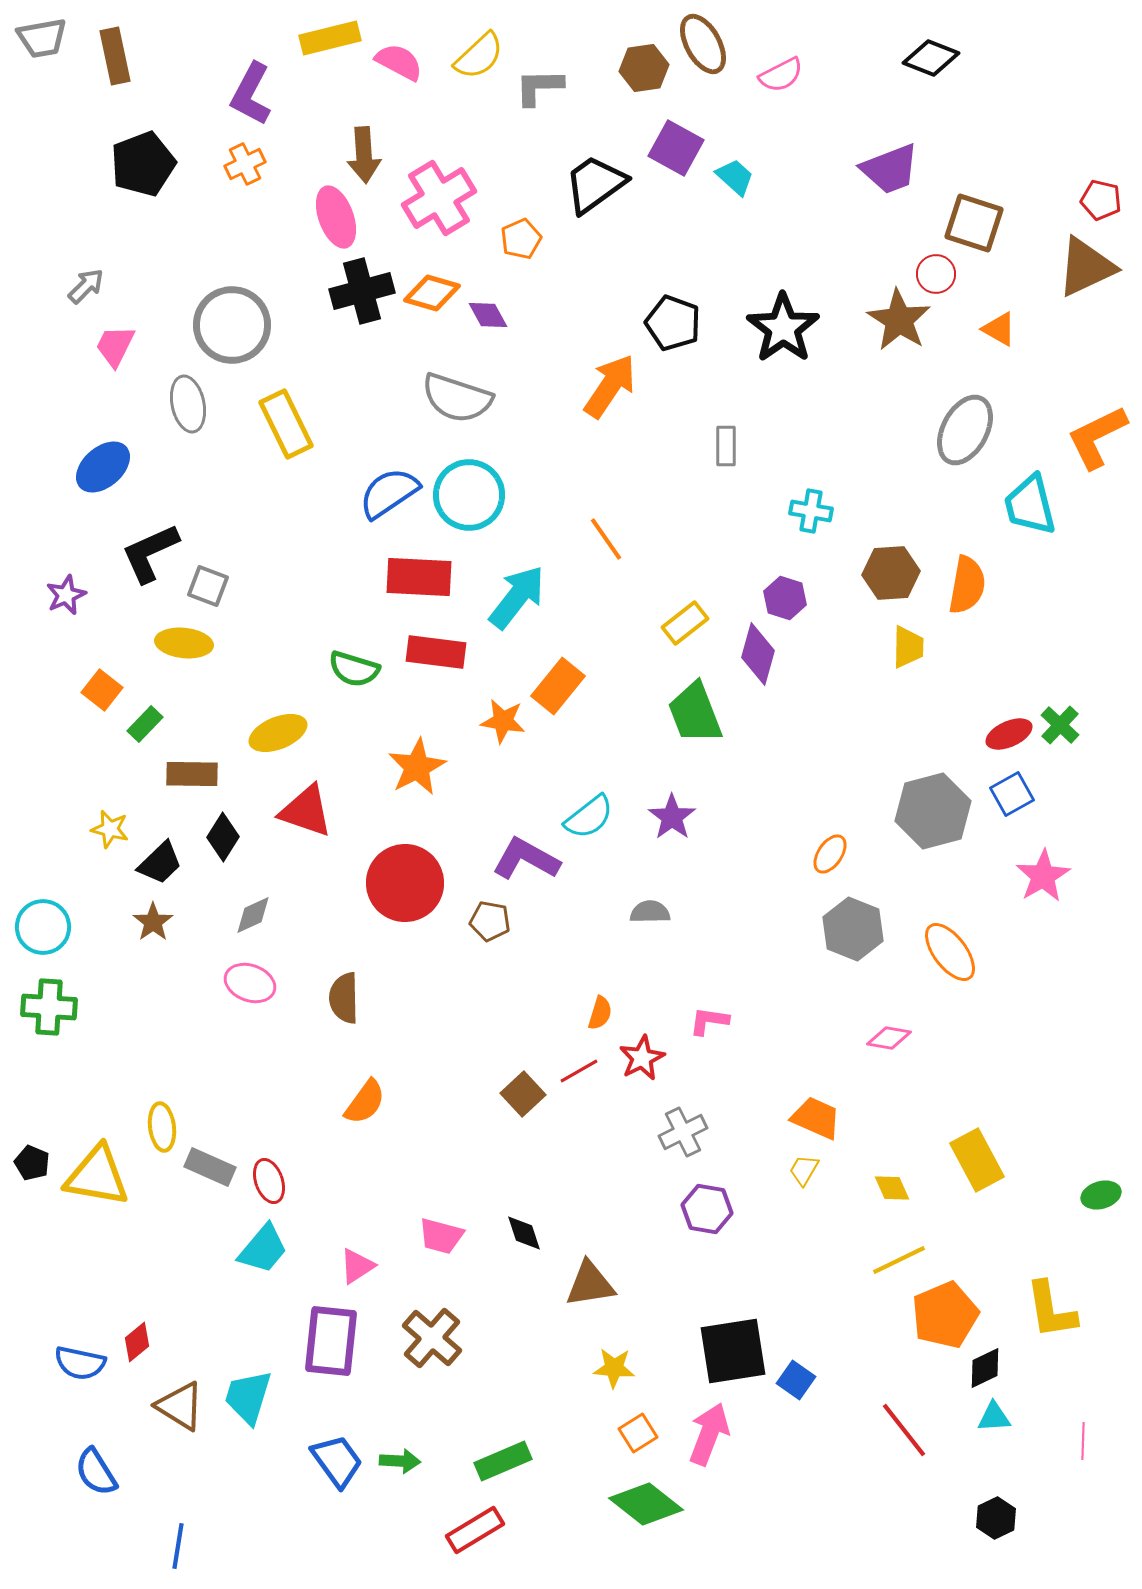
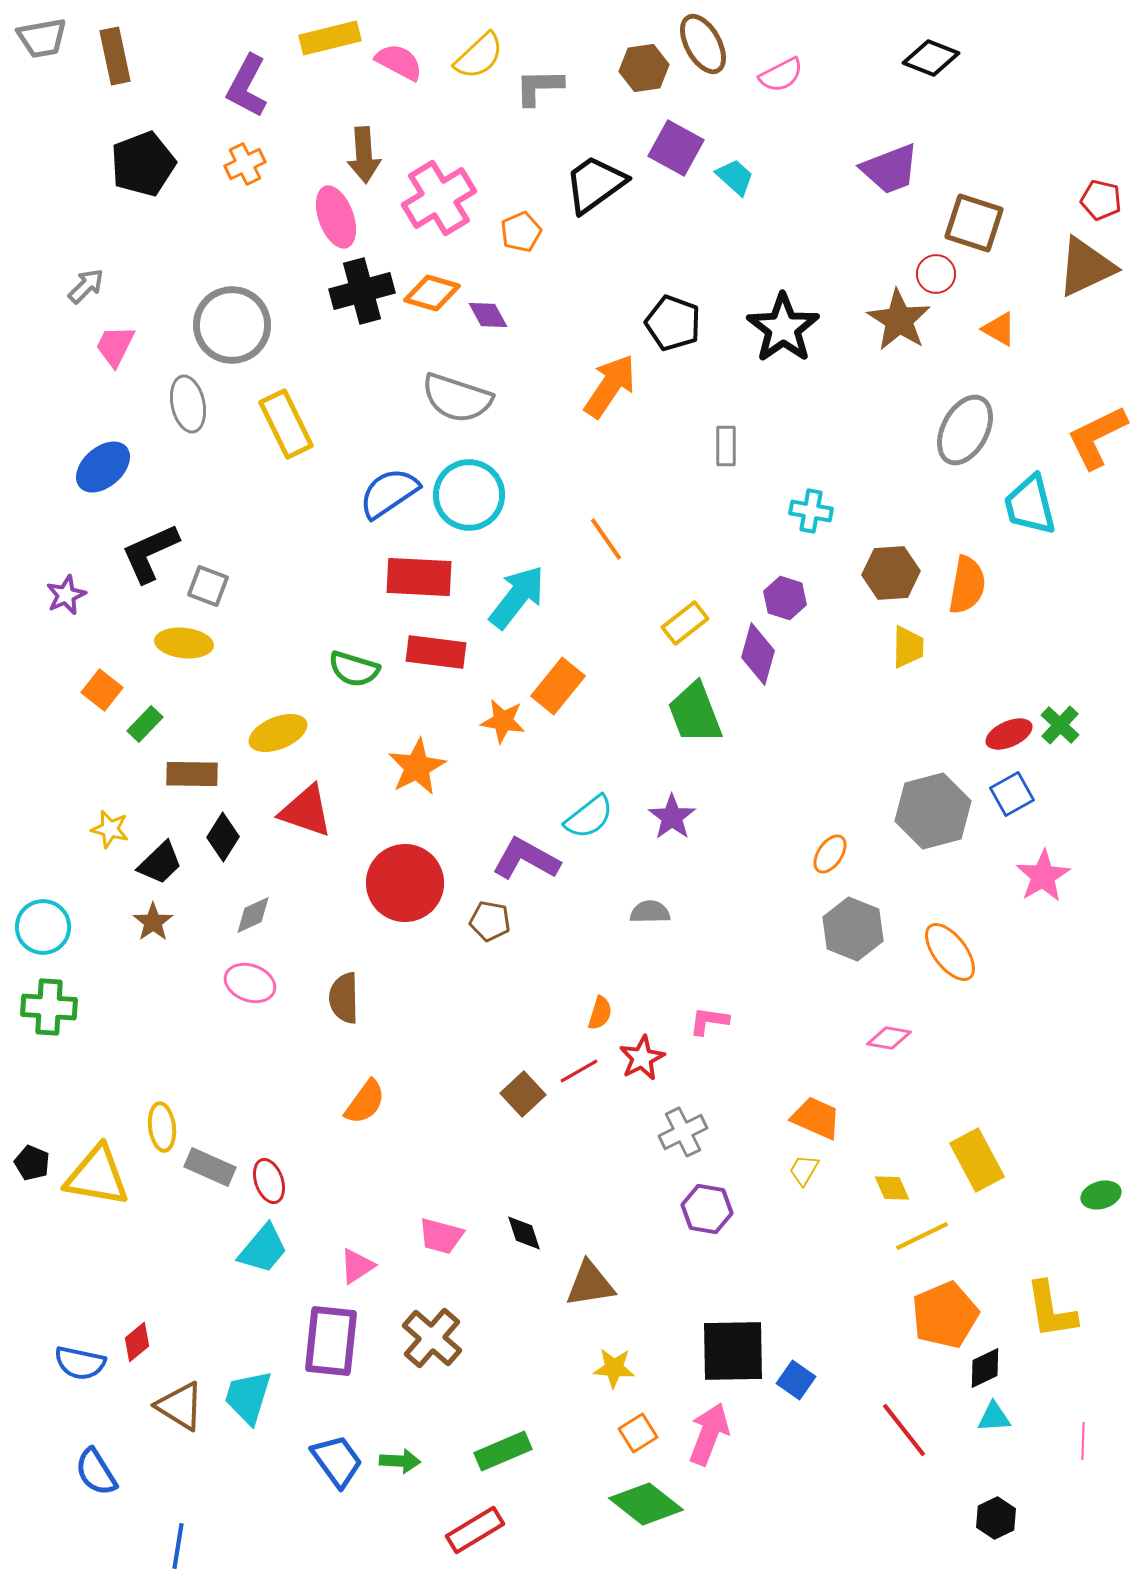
purple L-shape at (251, 94): moved 4 px left, 8 px up
orange pentagon at (521, 239): moved 7 px up
yellow line at (899, 1260): moved 23 px right, 24 px up
black square at (733, 1351): rotated 8 degrees clockwise
green rectangle at (503, 1461): moved 10 px up
